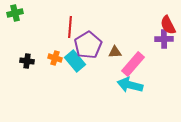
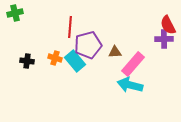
purple pentagon: rotated 16 degrees clockwise
